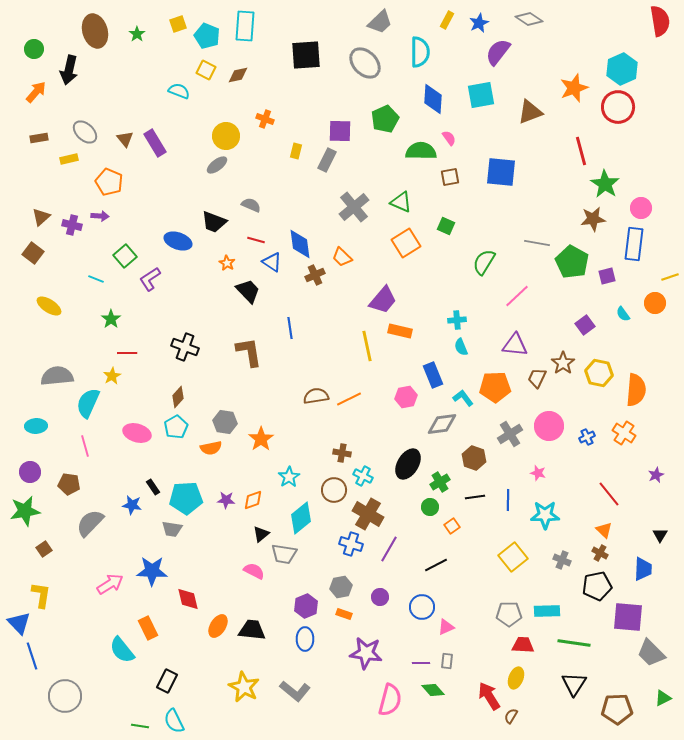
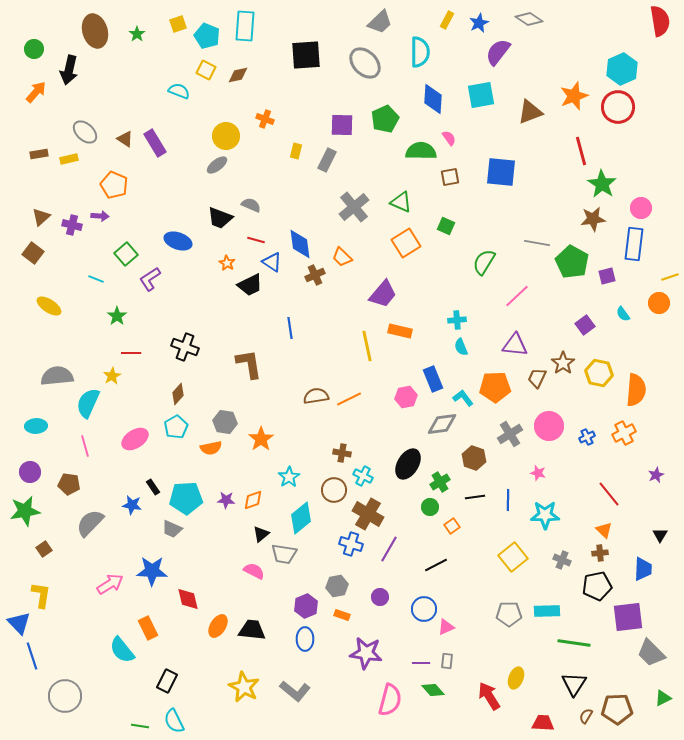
orange star at (574, 88): moved 8 px down
purple square at (340, 131): moved 2 px right, 6 px up
brown rectangle at (39, 138): moved 16 px down
brown triangle at (125, 139): rotated 18 degrees counterclockwise
orange pentagon at (109, 182): moved 5 px right, 3 px down
green star at (605, 184): moved 3 px left
black trapezoid at (214, 222): moved 6 px right, 4 px up
green square at (125, 256): moved 1 px right, 2 px up
black trapezoid at (248, 291): moved 2 px right, 6 px up; rotated 108 degrees clockwise
purple trapezoid at (383, 300): moved 6 px up
orange circle at (655, 303): moved 4 px right
green star at (111, 319): moved 6 px right, 3 px up
brown L-shape at (249, 352): moved 12 px down
red line at (127, 353): moved 4 px right
blue rectangle at (433, 375): moved 4 px down
brown diamond at (178, 397): moved 3 px up
pink ellipse at (137, 433): moved 2 px left, 6 px down; rotated 48 degrees counterclockwise
orange cross at (624, 433): rotated 30 degrees clockwise
gray trapezoid at (172, 529): rotated 15 degrees clockwise
brown cross at (600, 553): rotated 35 degrees counterclockwise
gray hexagon at (341, 587): moved 4 px left, 1 px up
blue circle at (422, 607): moved 2 px right, 2 px down
orange rectangle at (344, 614): moved 2 px left, 1 px down
purple square at (628, 617): rotated 12 degrees counterclockwise
red trapezoid at (523, 645): moved 20 px right, 78 px down
brown semicircle at (511, 716): moved 75 px right
